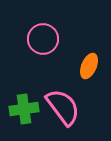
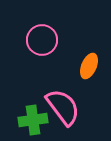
pink circle: moved 1 px left, 1 px down
green cross: moved 9 px right, 11 px down
